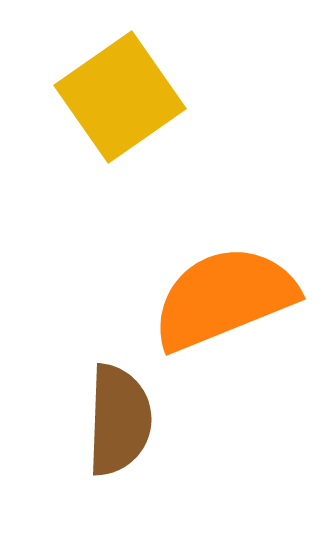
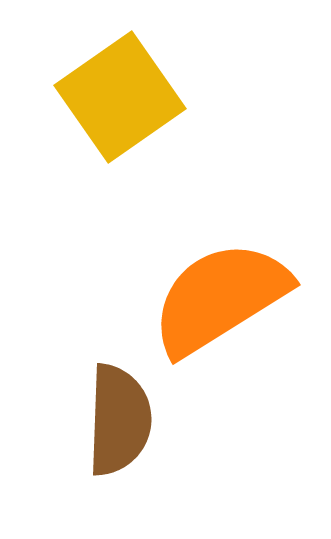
orange semicircle: moved 4 px left; rotated 10 degrees counterclockwise
